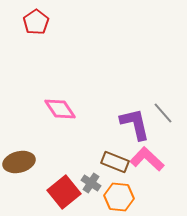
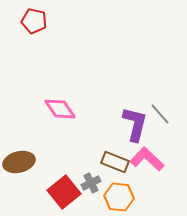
red pentagon: moved 2 px left, 1 px up; rotated 25 degrees counterclockwise
gray line: moved 3 px left, 1 px down
purple L-shape: rotated 27 degrees clockwise
gray cross: rotated 30 degrees clockwise
